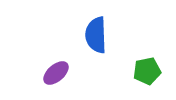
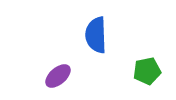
purple ellipse: moved 2 px right, 3 px down
